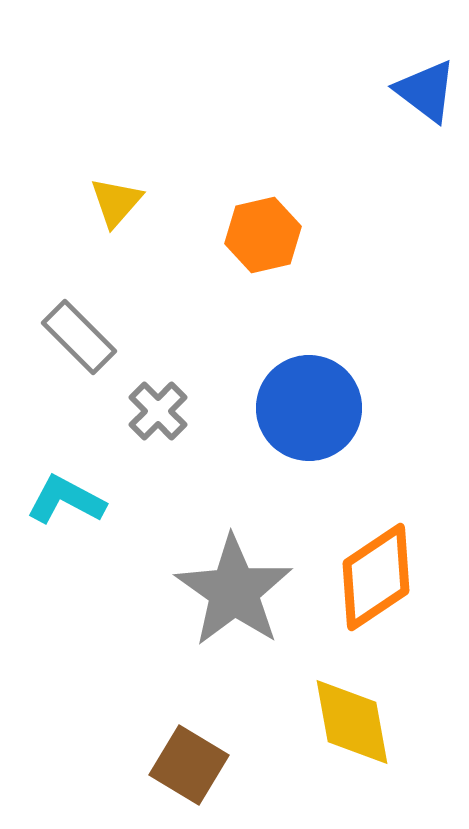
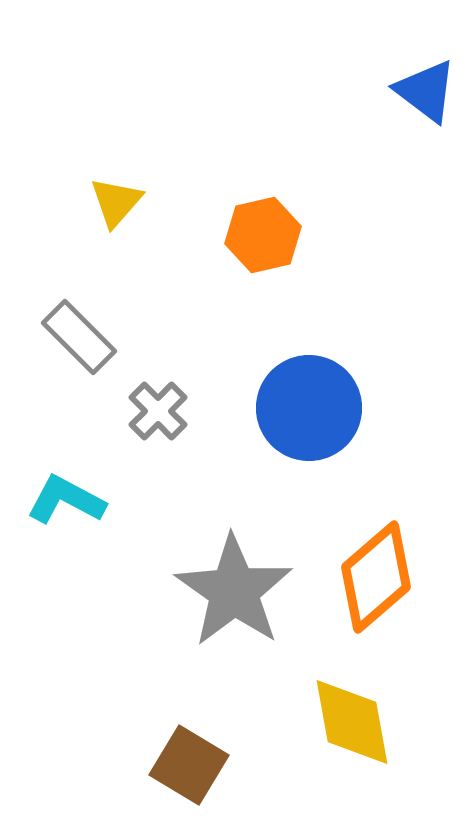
orange diamond: rotated 7 degrees counterclockwise
